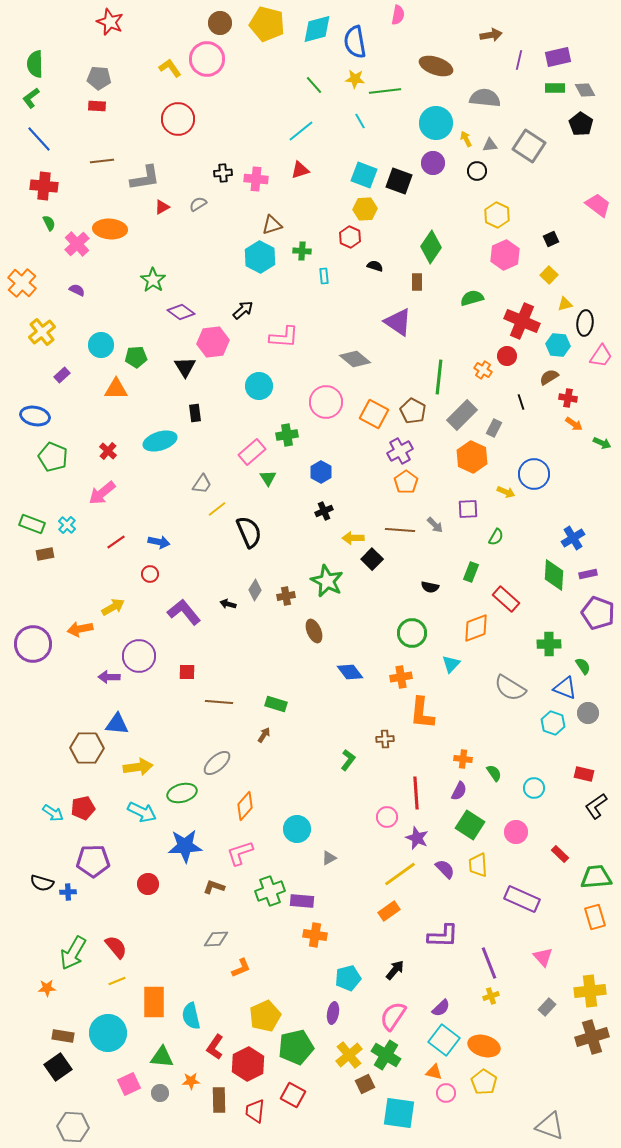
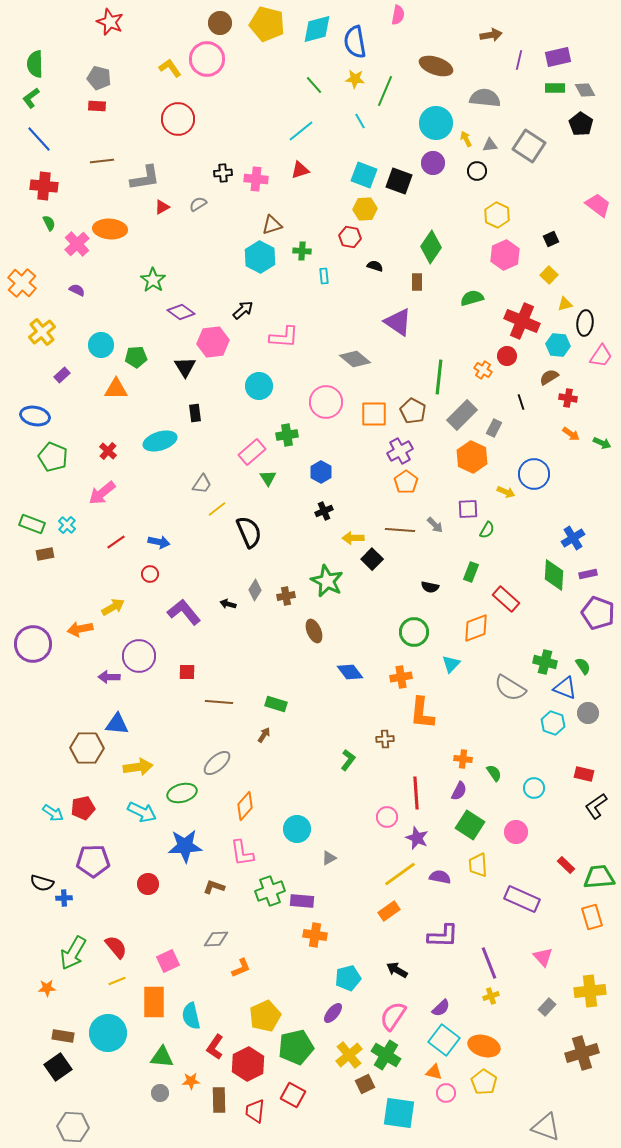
gray pentagon at (99, 78): rotated 10 degrees clockwise
green line at (385, 91): rotated 60 degrees counterclockwise
red hexagon at (350, 237): rotated 15 degrees counterclockwise
orange square at (374, 414): rotated 28 degrees counterclockwise
orange arrow at (574, 424): moved 3 px left, 10 px down
green semicircle at (496, 537): moved 9 px left, 7 px up
green circle at (412, 633): moved 2 px right, 1 px up
green cross at (549, 644): moved 4 px left, 18 px down; rotated 15 degrees clockwise
pink L-shape at (240, 853): moved 2 px right; rotated 80 degrees counterclockwise
red rectangle at (560, 854): moved 6 px right, 11 px down
purple semicircle at (445, 869): moved 5 px left, 8 px down; rotated 35 degrees counterclockwise
green trapezoid at (596, 877): moved 3 px right
blue cross at (68, 892): moved 4 px left, 6 px down
orange rectangle at (595, 917): moved 3 px left
black arrow at (395, 970): moved 2 px right; rotated 100 degrees counterclockwise
purple ellipse at (333, 1013): rotated 30 degrees clockwise
brown cross at (592, 1037): moved 10 px left, 16 px down
pink square at (129, 1084): moved 39 px right, 123 px up
gray triangle at (550, 1126): moved 4 px left, 1 px down
